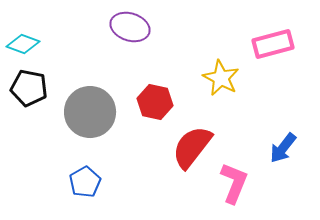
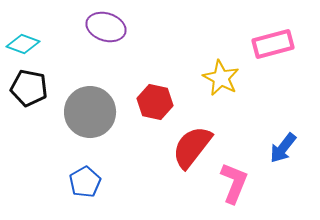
purple ellipse: moved 24 px left
